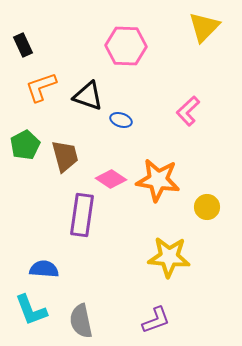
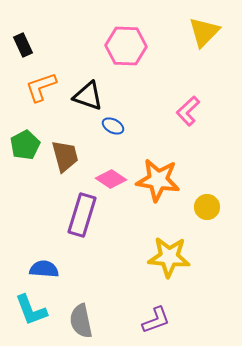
yellow triangle: moved 5 px down
blue ellipse: moved 8 px left, 6 px down; rotated 10 degrees clockwise
purple rectangle: rotated 9 degrees clockwise
